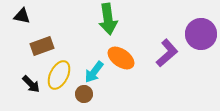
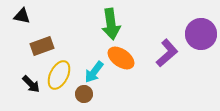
green arrow: moved 3 px right, 5 px down
